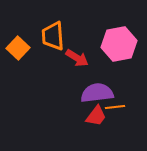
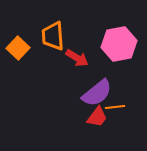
purple semicircle: rotated 148 degrees clockwise
red trapezoid: moved 1 px right, 1 px down
